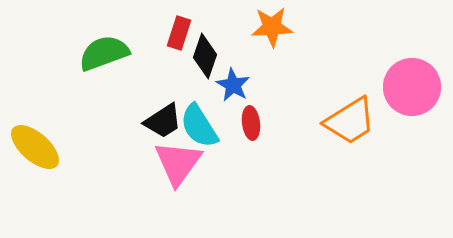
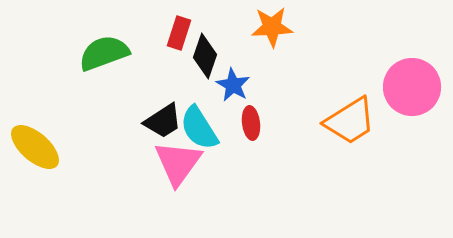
cyan semicircle: moved 2 px down
